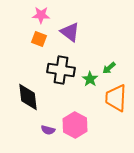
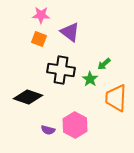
green arrow: moved 5 px left, 4 px up
black diamond: rotated 64 degrees counterclockwise
